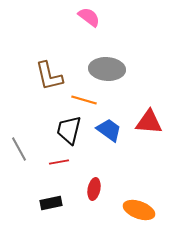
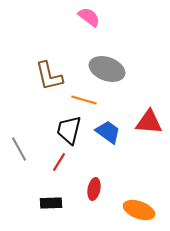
gray ellipse: rotated 16 degrees clockwise
blue trapezoid: moved 1 px left, 2 px down
red line: rotated 48 degrees counterclockwise
black rectangle: rotated 10 degrees clockwise
